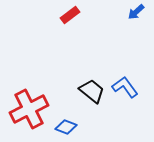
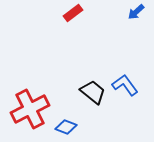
red rectangle: moved 3 px right, 2 px up
blue L-shape: moved 2 px up
black trapezoid: moved 1 px right, 1 px down
red cross: moved 1 px right
